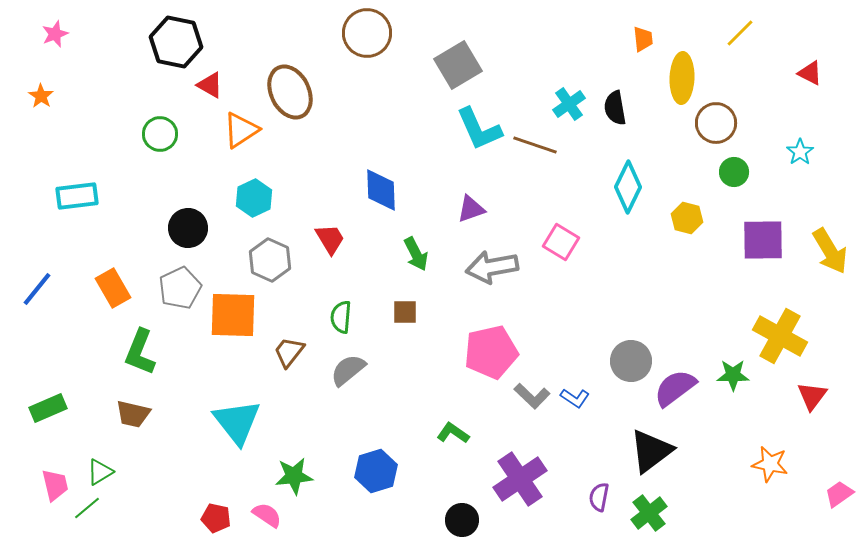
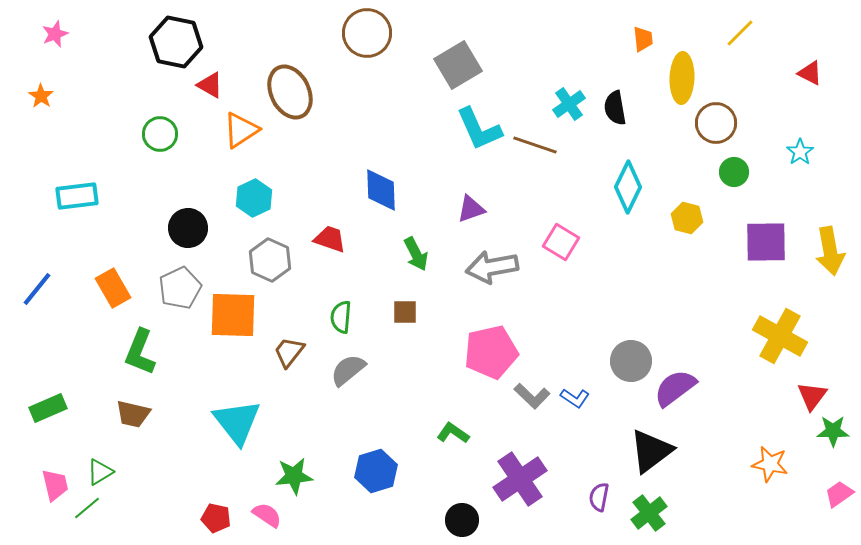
red trapezoid at (330, 239): rotated 40 degrees counterclockwise
purple square at (763, 240): moved 3 px right, 2 px down
yellow arrow at (830, 251): rotated 21 degrees clockwise
green star at (733, 375): moved 100 px right, 56 px down
